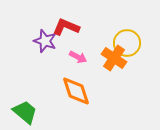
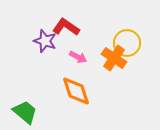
red L-shape: rotated 12 degrees clockwise
